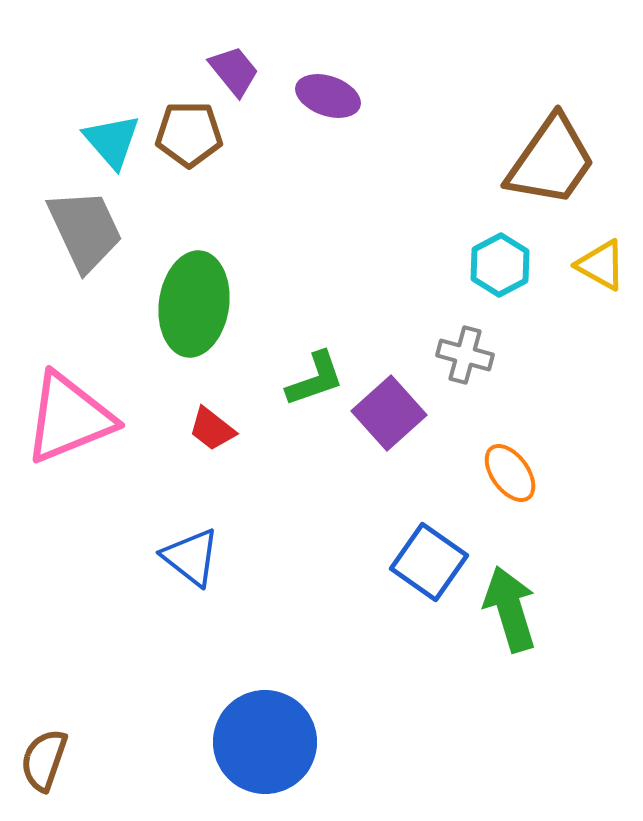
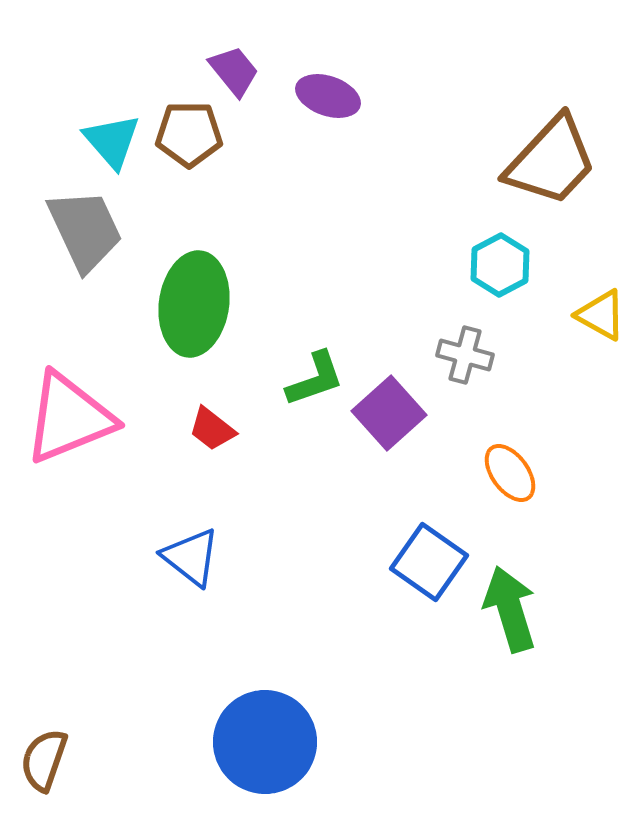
brown trapezoid: rotated 8 degrees clockwise
yellow triangle: moved 50 px down
